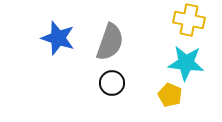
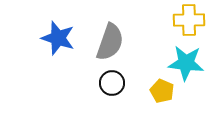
yellow cross: rotated 12 degrees counterclockwise
yellow pentagon: moved 8 px left, 4 px up
